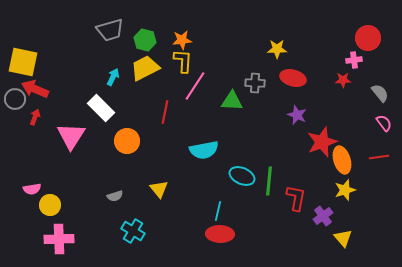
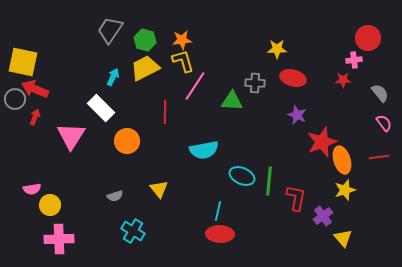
gray trapezoid at (110, 30): rotated 140 degrees clockwise
yellow L-shape at (183, 61): rotated 20 degrees counterclockwise
red line at (165, 112): rotated 10 degrees counterclockwise
